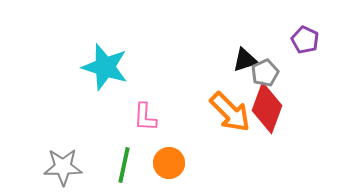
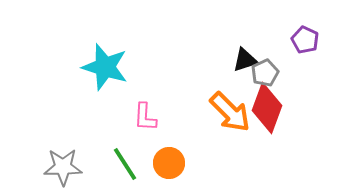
green line: moved 1 px right, 1 px up; rotated 45 degrees counterclockwise
